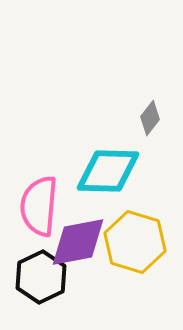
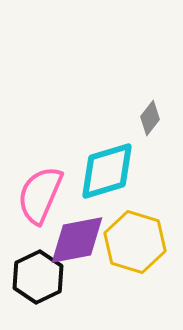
cyan diamond: moved 1 px left; rotated 18 degrees counterclockwise
pink semicircle: moved 1 px right, 11 px up; rotated 18 degrees clockwise
purple diamond: moved 1 px left, 2 px up
black hexagon: moved 3 px left
